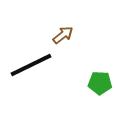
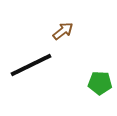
brown arrow: moved 4 px up
